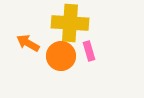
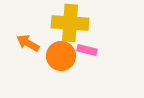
pink rectangle: moved 2 px left, 1 px up; rotated 60 degrees counterclockwise
